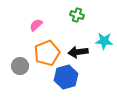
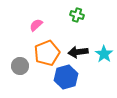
cyan star: moved 13 px down; rotated 30 degrees clockwise
